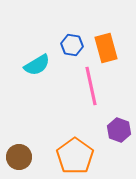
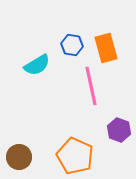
orange pentagon: rotated 12 degrees counterclockwise
